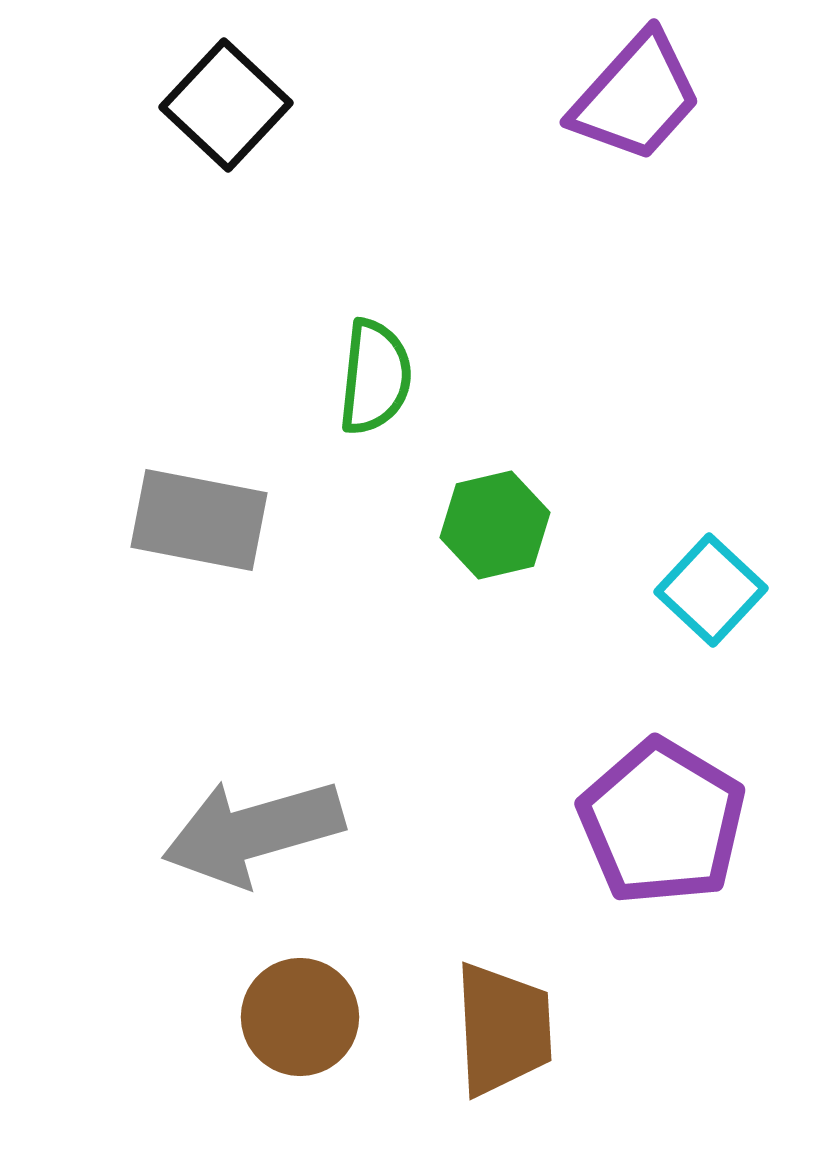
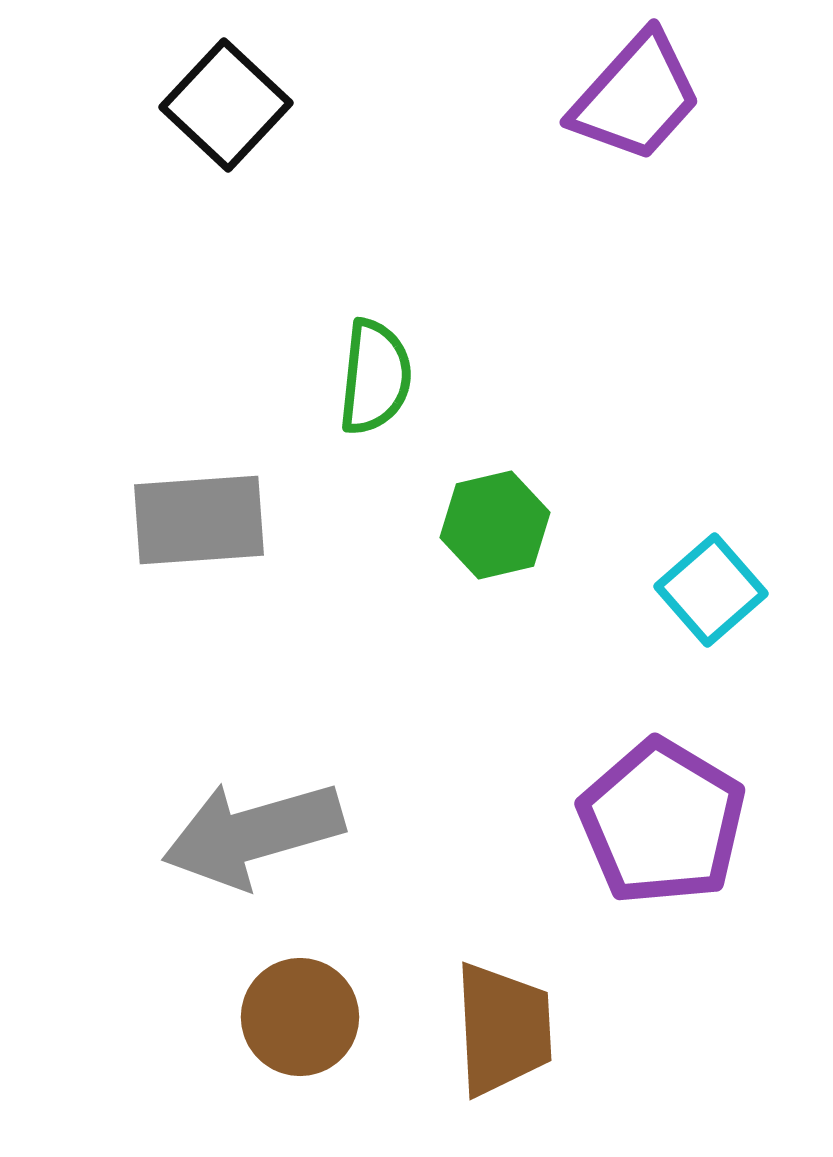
gray rectangle: rotated 15 degrees counterclockwise
cyan square: rotated 6 degrees clockwise
gray arrow: moved 2 px down
